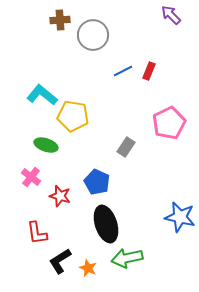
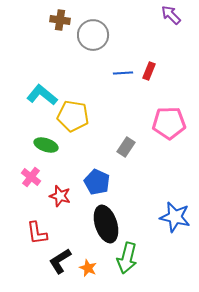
brown cross: rotated 12 degrees clockwise
blue line: moved 2 px down; rotated 24 degrees clockwise
pink pentagon: rotated 24 degrees clockwise
blue star: moved 5 px left
green arrow: rotated 64 degrees counterclockwise
